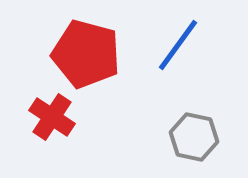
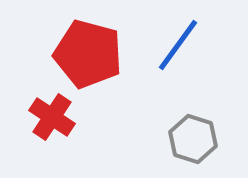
red pentagon: moved 2 px right
gray hexagon: moved 1 px left, 2 px down; rotated 6 degrees clockwise
